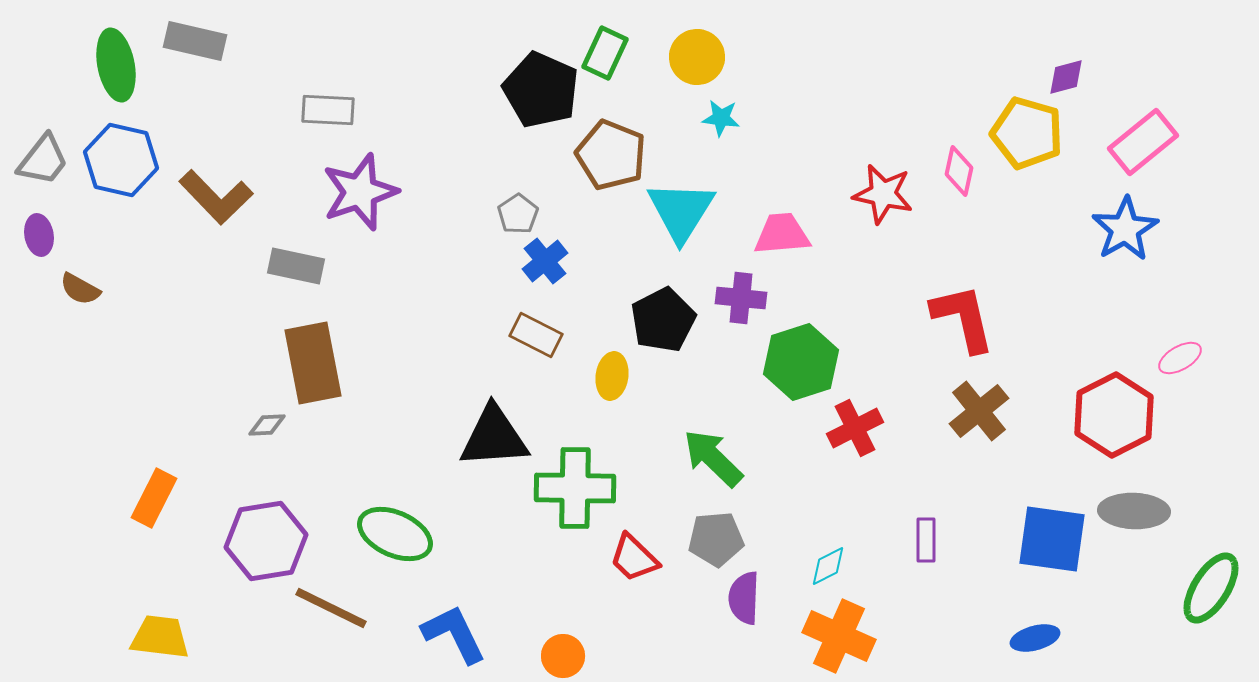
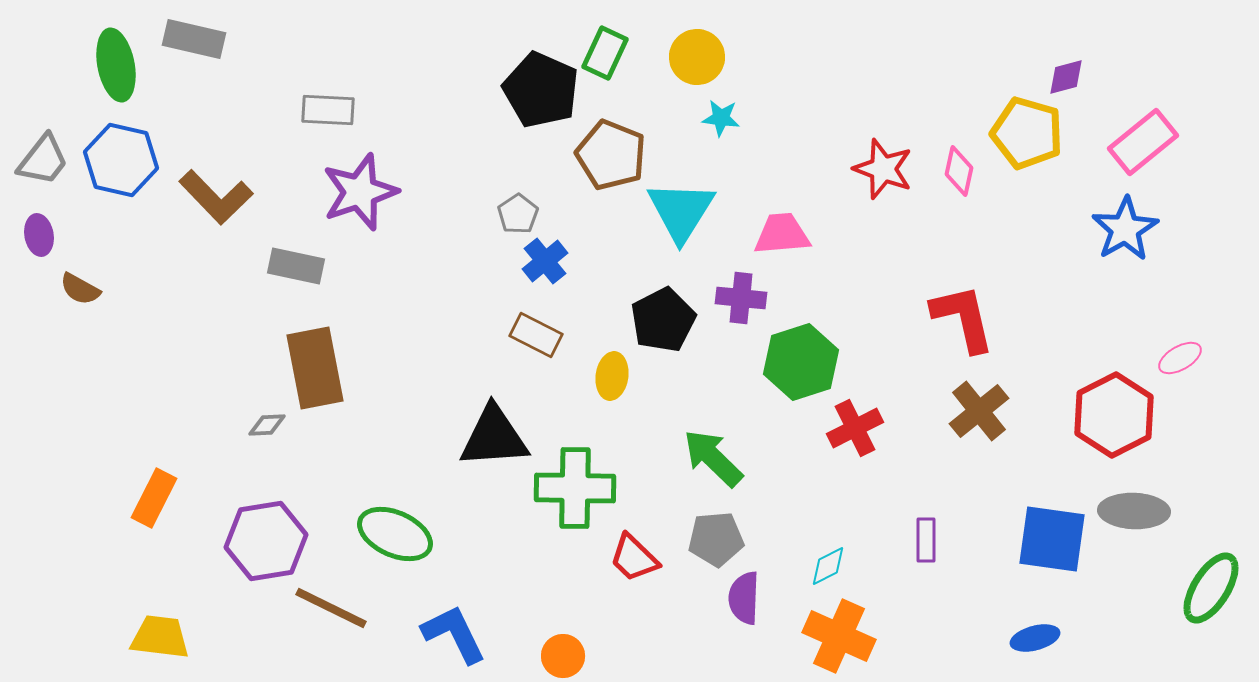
gray rectangle at (195, 41): moved 1 px left, 2 px up
red star at (883, 194): moved 25 px up; rotated 8 degrees clockwise
brown rectangle at (313, 363): moved 2 px right, 5 px down
